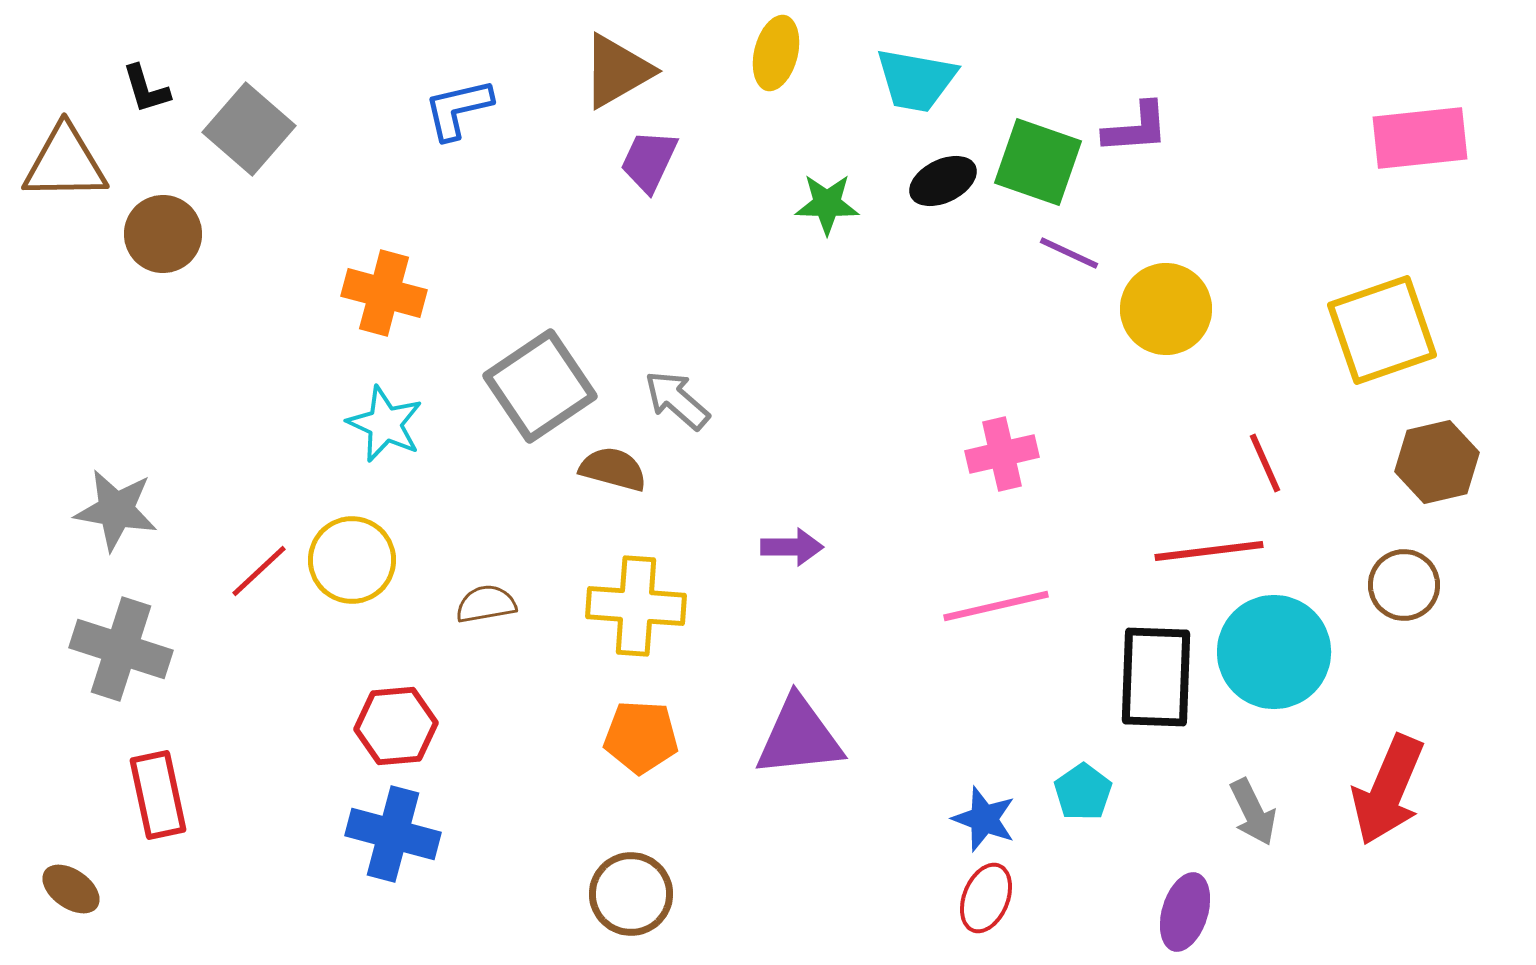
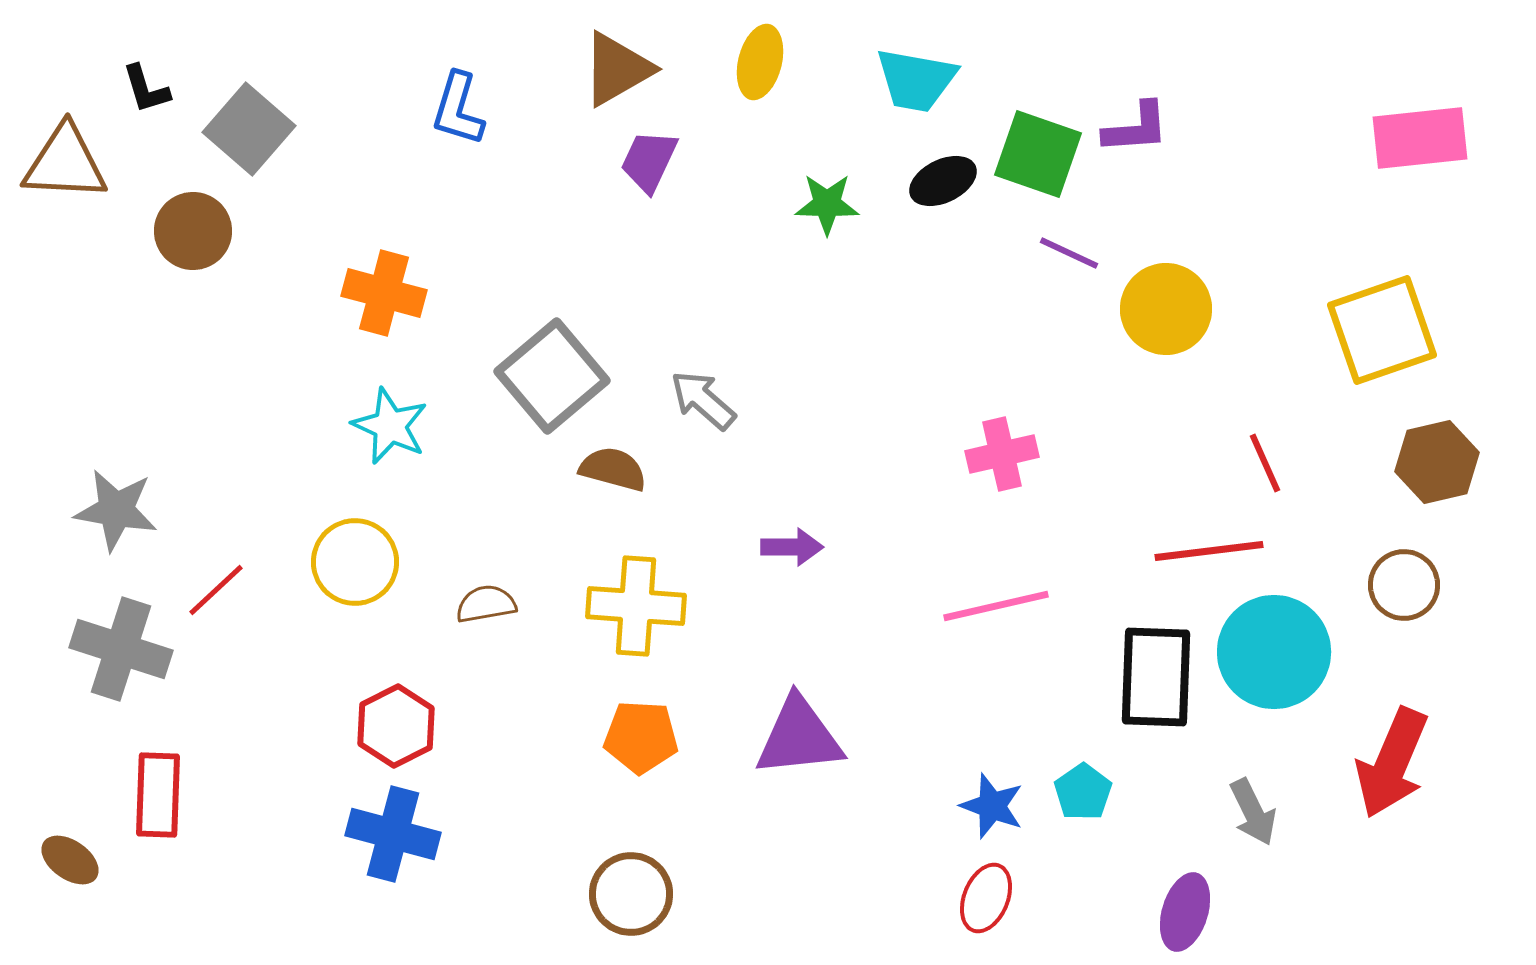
yellow ellipse at (776, 53): moved 16 px left, 9 px down
brown triangle at (617, 71): moved 2 px up
blue L-shape at (458, 109): rotated 60 degrees counterclockwise
green square at (1038, 162): moved 8 px up
brown triangle at (65, 163): rotated 4 degrees clockwise
brown circle at (163, 234): moved 30 px right, 3 px up
gray square at (540, 386): moved 12 px right, 10 px up; rotated 6 degrees counterclockwise
gray arrow at (677, 400): moved 26 px right
cyan star at (385, 424): moved 5 px right, 2 px down
yellow circle at (352, 560): moved 3 px right, 2 px down
red line at (259, 571): moved 43 px left, 19 px down
red hexagon at (396, 726): rotated 22 degrees counterclockwise
red arrow at (1388, 790): moved 4 px right, 27 px up
red rectangle at (158, 795): rotated 14 degrees clockwise
blue star at (984, 819): moved 8 px right, 13 px up
brown ellipse at (71, 889): moved 1 px left, 29 px up
